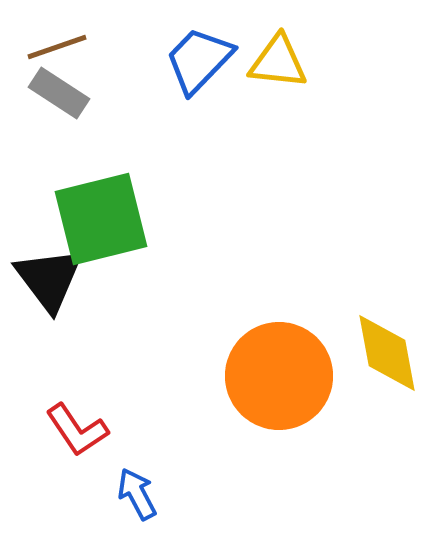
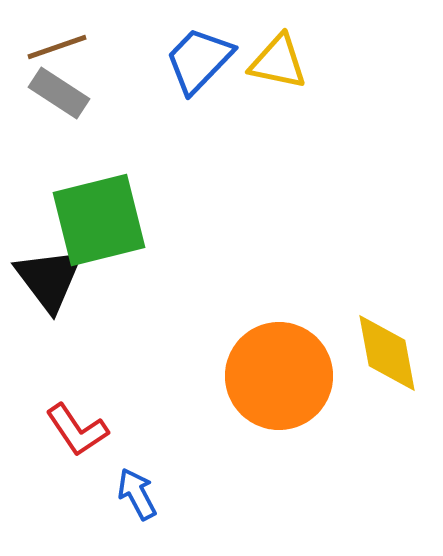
yellow triangle: rotated 6 degrees clockwise
green square: moved 2 px left, 1 px down
